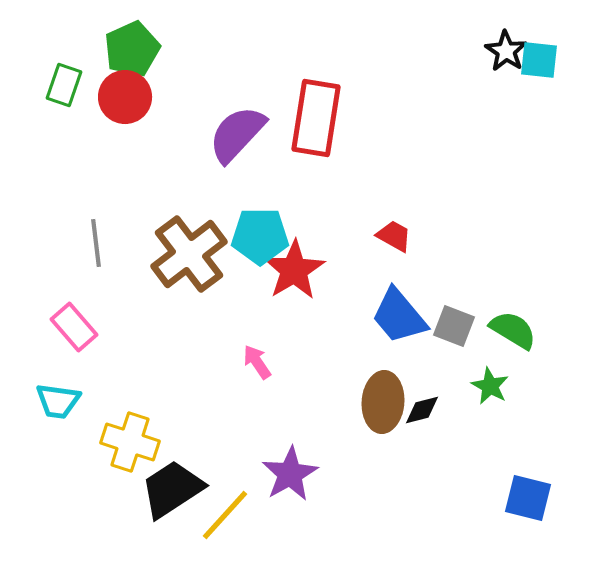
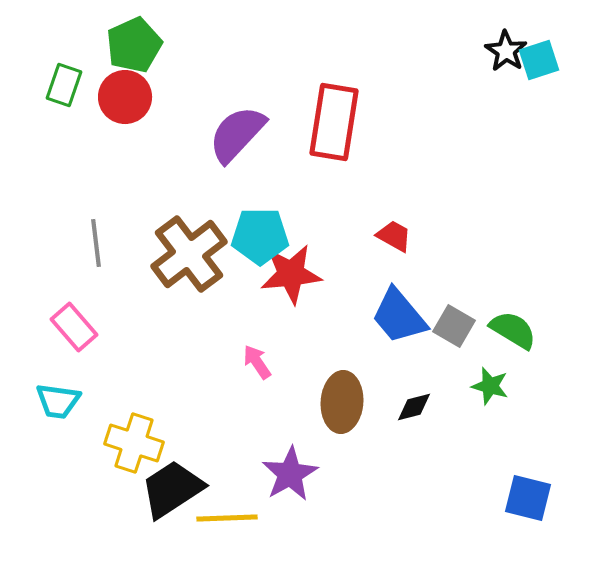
green pentagon: moved 2 px right, 4 px up
cyan square: rotated 24 degrees counterclockwise
red rectangle: moved 18 px right, 4 px down
red star: moved 3 px left, 4 px down; rotated 26 degrees clockwise
gray square: rotated 9 degrees clockwise
green star: rotated 12 degrees counterclockwise
brown ellipse: moved 41 px left
black diamond: moved 8 px left, 3 px up
yellow cross: moved 4 px right, 1 px down
yellow line: moved 2 px right, 3 px down; rotated 46 degrees clockwise
